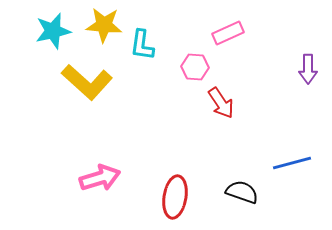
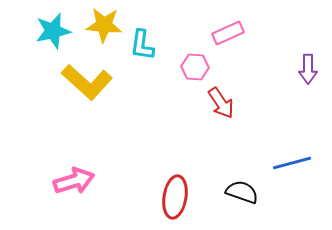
pink arrow: moved 26 px left, 3 px down
